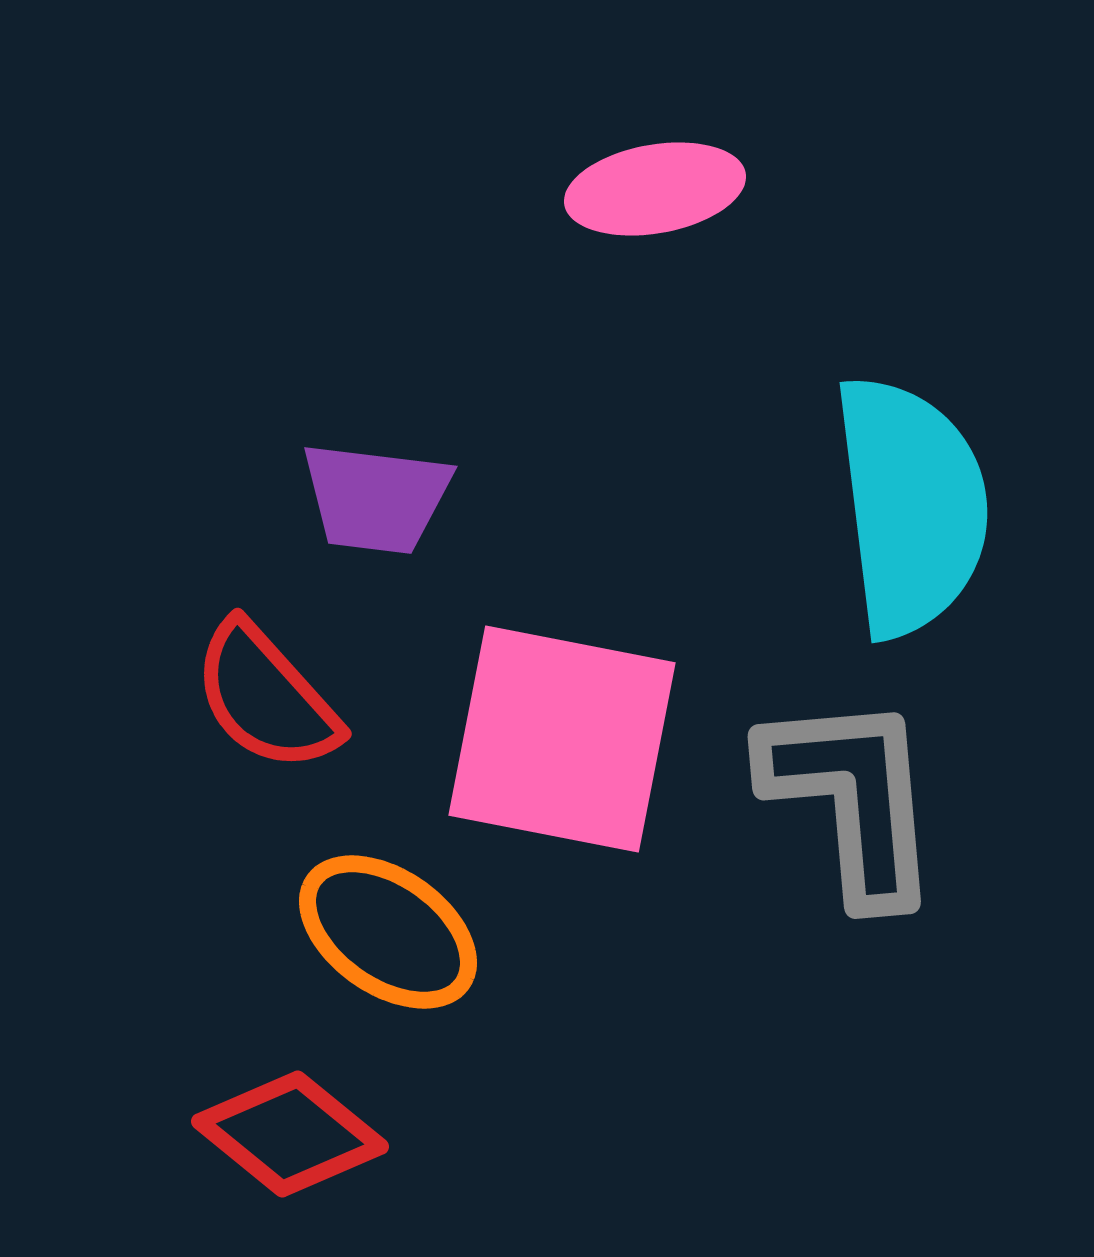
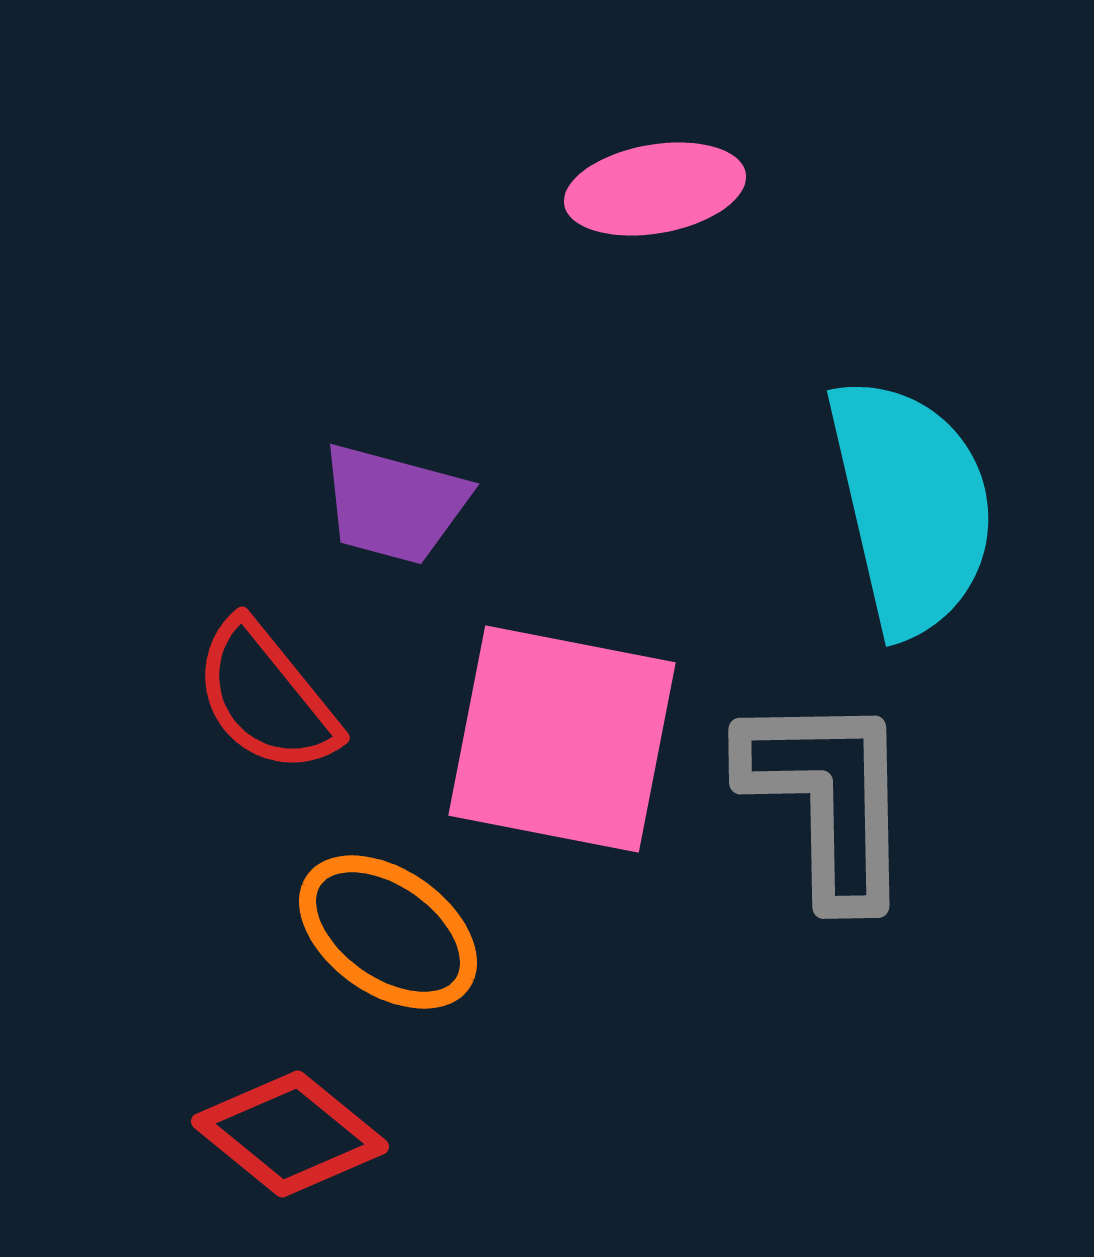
purple trapezoid: moved 18 px right, 6 px down; rotated 8 degrees clockwise
cyan semicircle: rotated 6 degrees counterclockwise
red semicircle: rotated 3 degrees clockwise
gray L-shape: moved 24 px left; rotated 4 degrees clockwise
